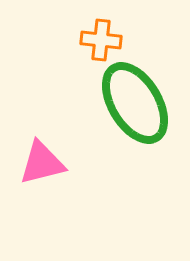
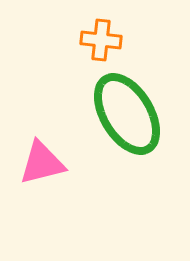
green ellipse: moved 8 px left, 11 px down
